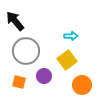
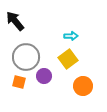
gray circle: moved 6 px down
yellow square: moved 1 px right, 1 px up
orange circle: moved 1 px right, 1 px down
